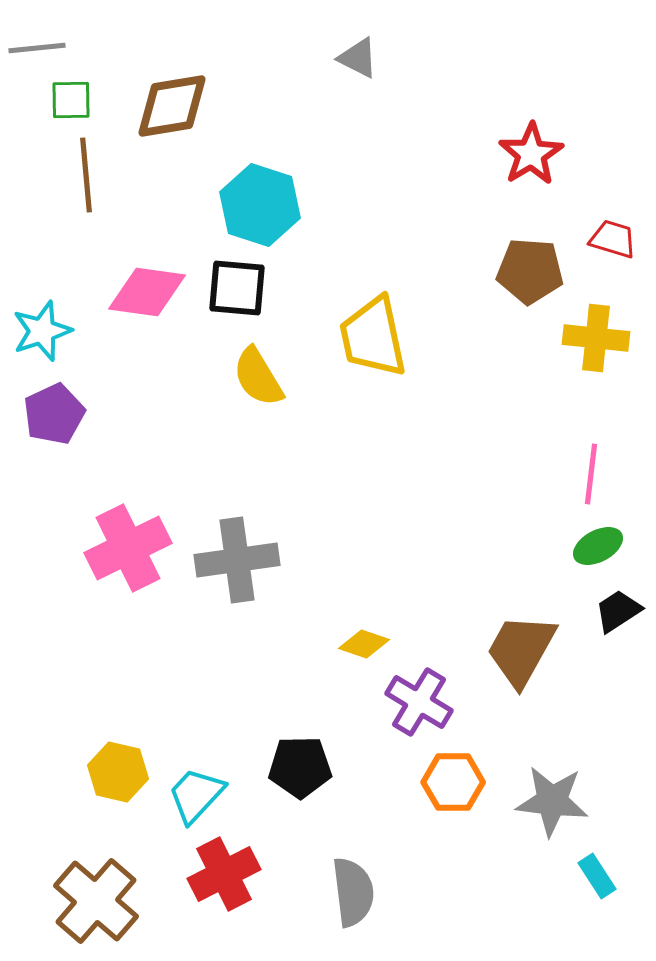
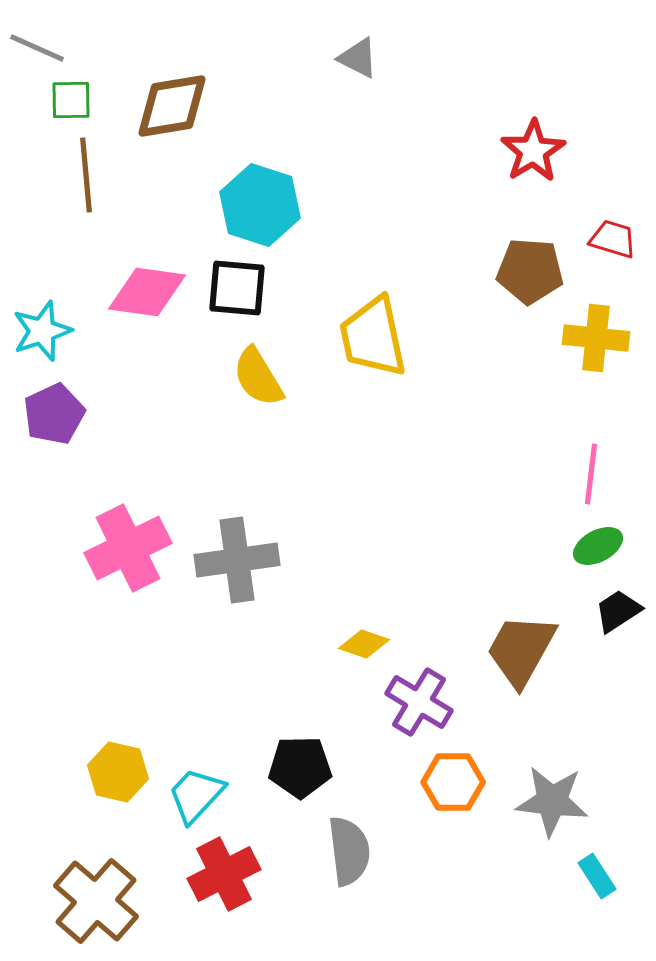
gray line: rotated 30 degrees clockwise
red star: moved 2 px right, 3 px up
gray semicircle: moved 4 px left, 41 px up
